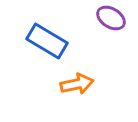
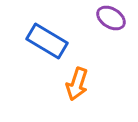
orange arrow: rotated 120 degrees clockwise
